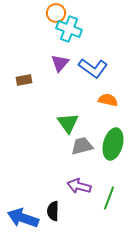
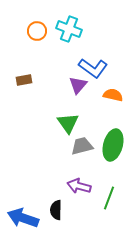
orange circle: moved 19 px left, 18 px down
purple triangle: moved 18 px right, 22 px down
orange semicircle: moved 5 px right, 5 px up
green ellipse: moved 1 px down
black semicircle: moved 3 px right, 1 px up
